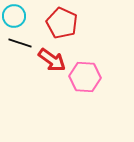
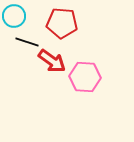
red pentagon: rotated 20 degrees counterclockwise
black line: moved 7 px right, 1 px up
red arrow: moved 1 px down
